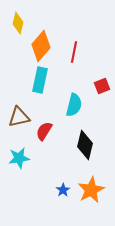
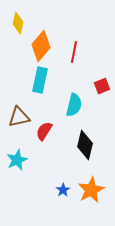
cyan star: moved 2 px left, 2 px down; rotated 15 degrees counterclockwise
